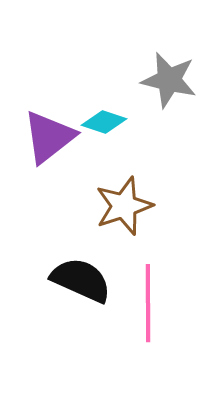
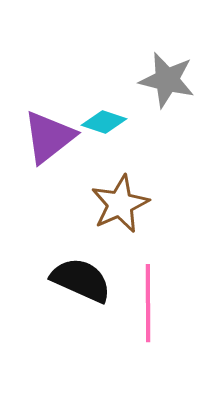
gray star: moved 2 px left
brown star: moved 4 px left, 2 px up; rotated 6 degrees counterclockwise
